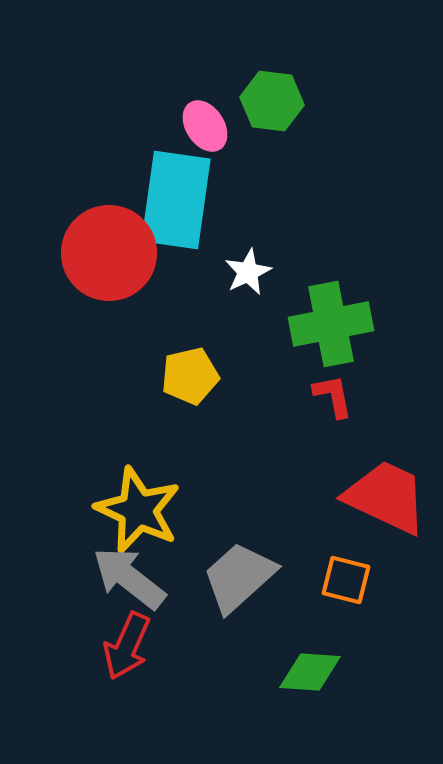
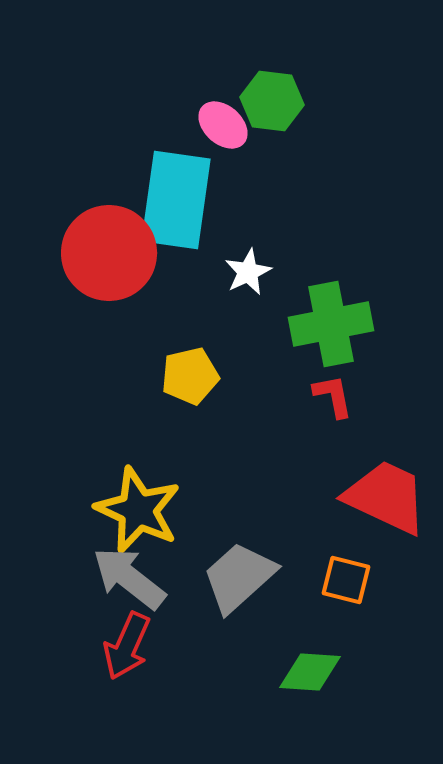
pink ellipse: moved 18 px right, 1 px up; rotated 15 degrees counterclockwise
